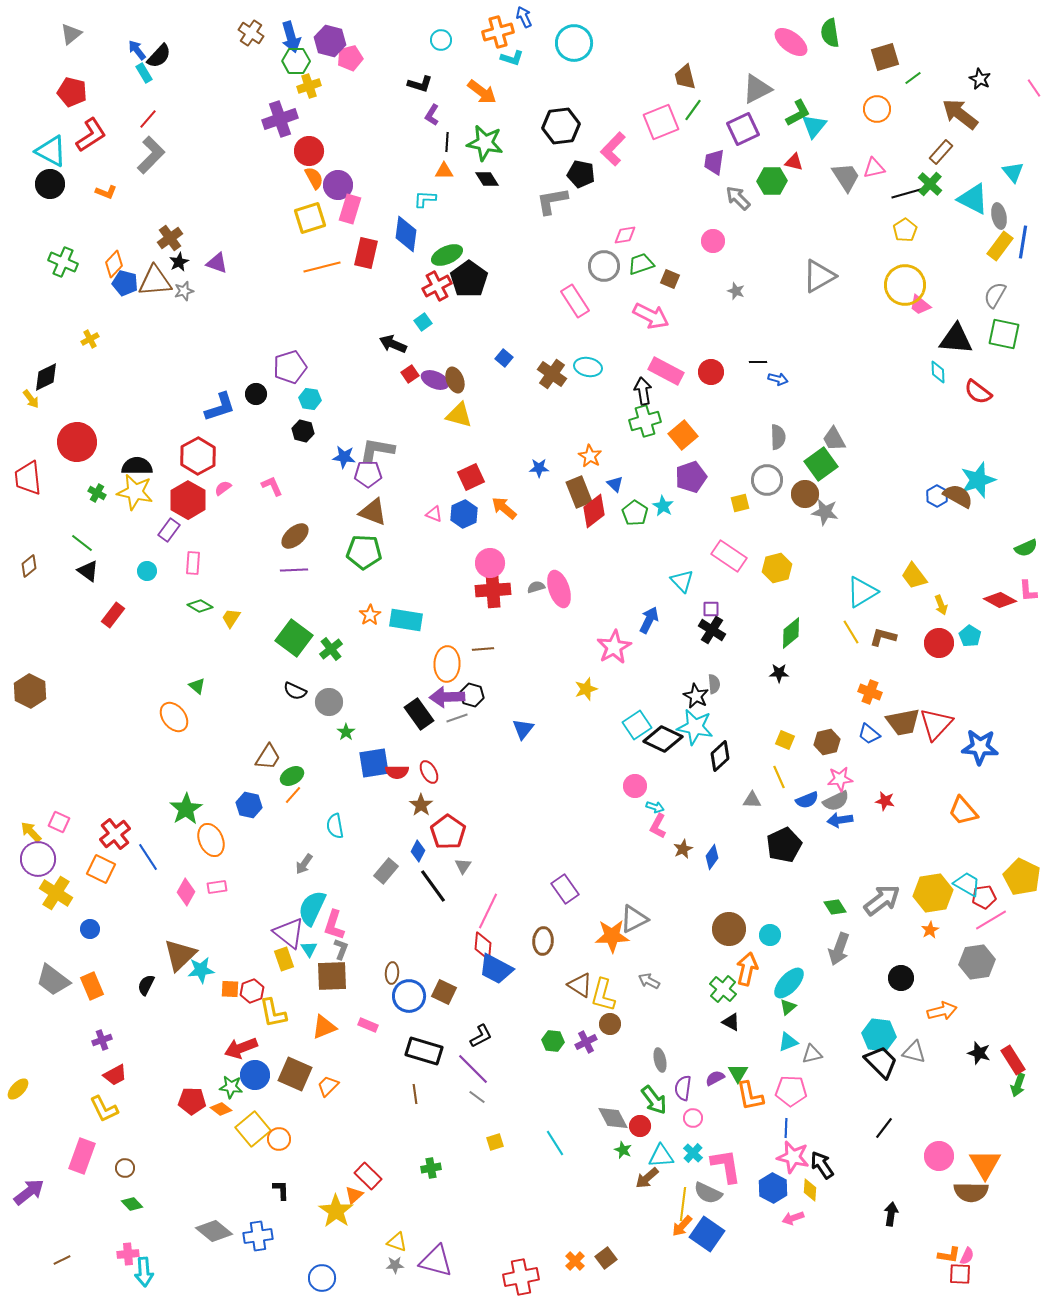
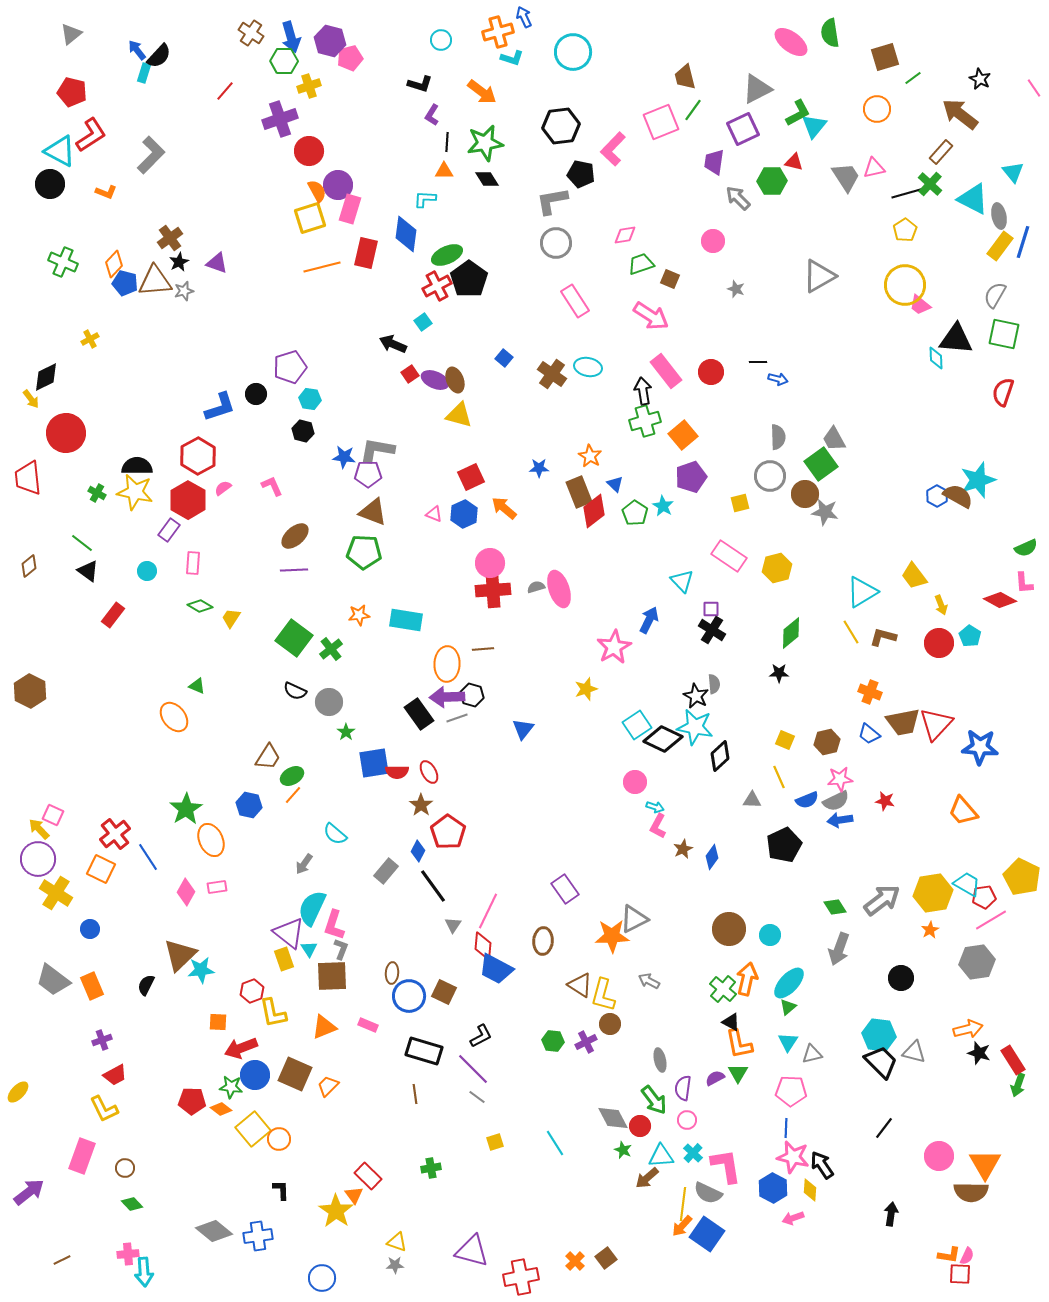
cyan circle at (574, 43): moved 1 px left, 9 px down
green hexagon at (296, 61): moved 12 px left
cyan rectangle at (144, 73): rotated 48 degrees clockwise
red line at (148, 119): moved 77 px right, 28 px up
green star at (485, 143): rotated 21 degrees counterclockwise
cyan triangle at (51, 151): moved 9 px right
orange semicircle at (314, 178): moved 3 px right, 13 px down
blue line at (1023, 242): rotated 8 degrees clockwise
gray circle at (604, 266): moved 48 px left, 23 px up
gray star at (736, 291): moved 2 px up
pink arrow at (651, 316): rotated 6 degrees clockwise
pink rectangle at (666, 371): rotated 24 degrees clockwise
cyan diamond at (938, 372): moved 2 px left, 14 px up
red semicircle at (978, 392): moved 25 px right; rotated 72 degrees clockwise
red circle at (77, 442): moved 11 px left, 9 px up
gray circle at (767, 480): moved 3 px right, 4 px up
pink L-shape at (1028, 591): moved 4 px left, 8 px up
orange star at (370, 615): moved 11 px left; rotated 25 degrees clockwise
green triangle at (197, 686): rotated 18 degrees counterclockwise
pink circle at (635, 786): moved 4 px up
pink square at (59, 822): moved 6 px left, 7 px up
cyan semicircle at (335, 826): moved 8 px down; rotated 40 degrees counterclockwise
yellow arrow at (31, 832): moved 8 px right, 3 px up
gray triangle at (463, 866): moved 10 px left, 59 px down
orange arrow at (747, 969): moved 10 px down
orange square at (230, 989): moved 12 px left, 33 px down
orange arrow at (942, 1011): moved 26 px right, 18 px down
cyan triangle at (788, 1042): rotated 35 degrees counterclockwise
yellow ellipse at (18, 1089): moved 3 px down
orange L-shape at (750, 1096): moved 11 px left, 52 px up
pink circle at (693, 1118): moved 6 px left, 2 px down
orange triangle at (354, 1195): rotated 24 degrees counterclockwise
purple triangle at (436, 1261): moved 36 px right, 10 px up
